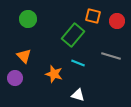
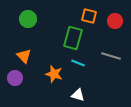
orange square: moved 4 px left
red circle: moved 2 px left
green rectangle: moved 3 px down; rotated 25 degrees counterclockwise
